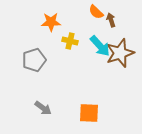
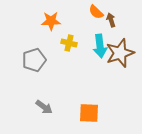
orange star: moved 1 px up
yellow cross: moved 1 px left, 2 px down
cyan arrow: rotated 35 degrees clockwise
gray arrow: moved 1 px right, 1 px up
